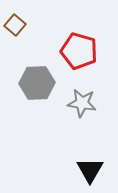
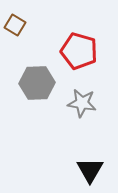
brown square: rotated 10 degrees counterclockwise
